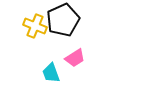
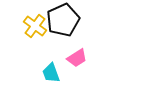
yellow cross: rotated 15 degrees clockwise
pink trapezoid: moved 2 px right
